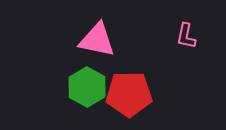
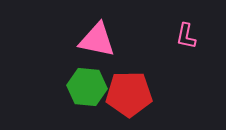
green hexagon: rotated 24 degrees counterclockwise
